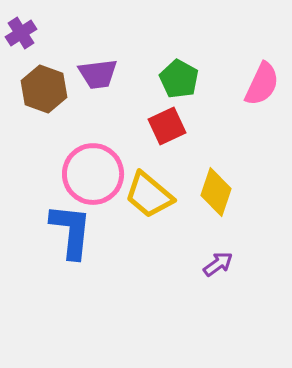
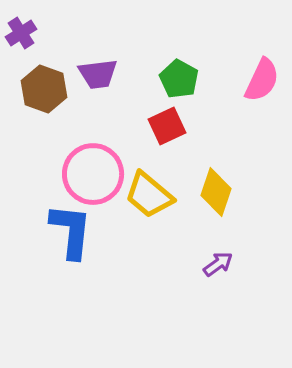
pink semicircle: moved 4 px up
